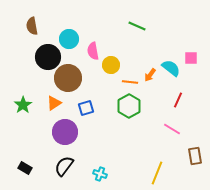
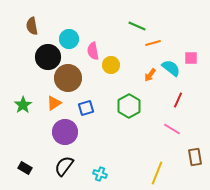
orange line: moved 23 px right, 39 px up; rotated 21 degrees counterclockwise
brown rectangle: moved 1 px down
